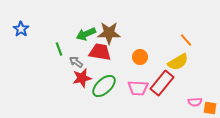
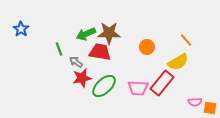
orange circle: moved 7 px right, 10 px up
